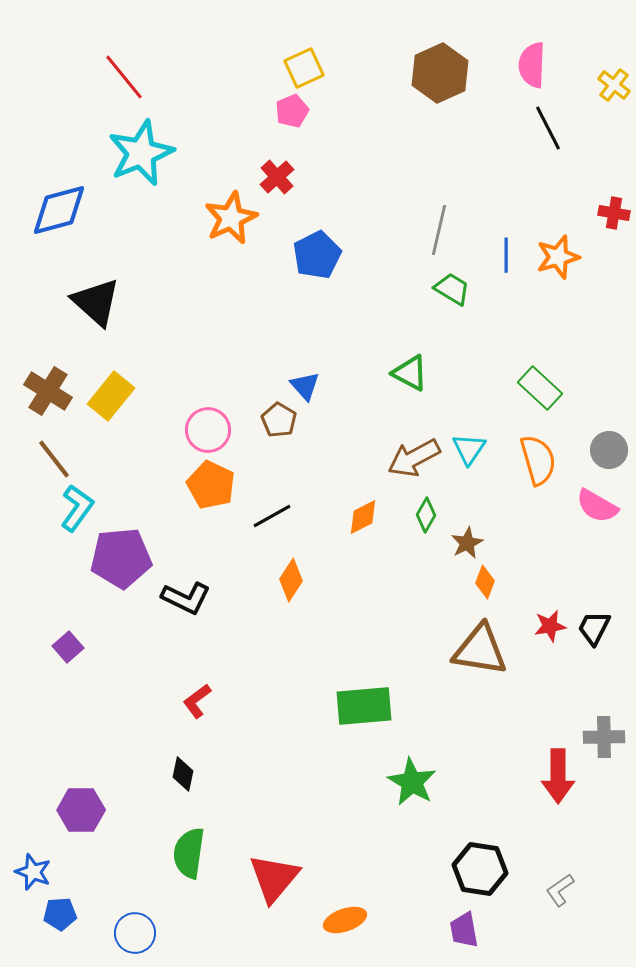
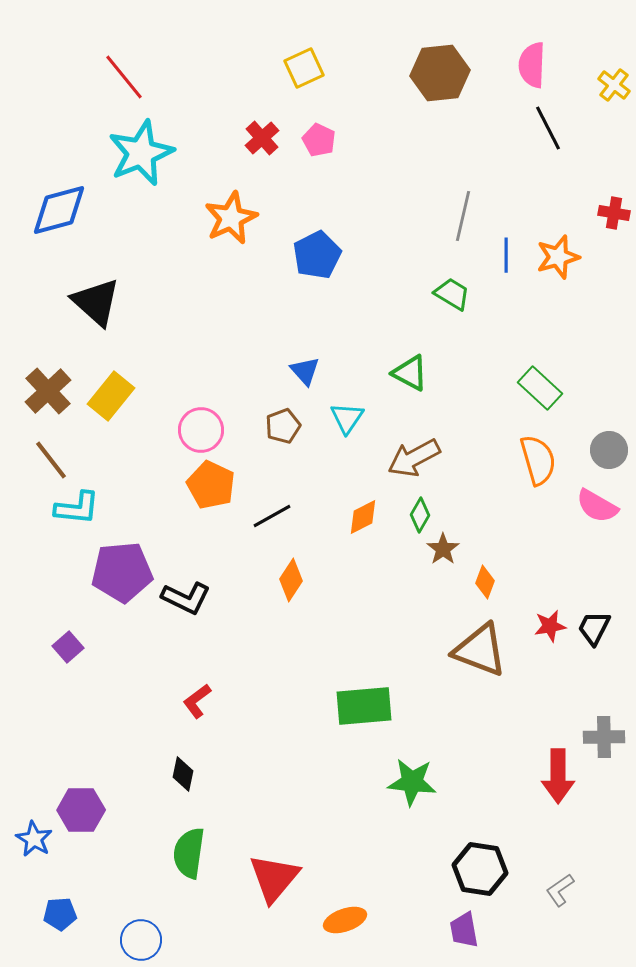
brown hexagon at (440, 73): rotated 18 degrees clockwise
pink pentagon at (292, 111): moved 27 px right, 29 px down; rotated 24 degrees counterclockwise
red cross at (277, 177): moved 15 px left, 39 px up
gray line at (439, 230): moved 24 px right, 14 px up
green trapezoid at (452, 289): moved 5 px down
blue triangle at (305, 386): moved 15 px up
brown cross at (48, 391): rotated 15 degrees clockwise
brown pentagon at (279, 420): moved 4 px right, 6 px down; rotated 20 degrees clockwise
pink circle at (208, 430): moved 7 px left
cyan triangle at (469, 449): moved 122 px left, 31 px up
brown line at (54, 459): moved 3 px left, 1 px down
cyan L-shape at (77, 508): rotated 60 degrees clockwise
green diamond at (426, 515): moved 6 px left
brown star at (467, 543): moved 24 px left, 6 px down; rotated 8 degrees counterclockwise
purple pentagon at (121, 558): moved 1 px right, 14 px down
brown triangle at (480, 650): rotated 12 degrees clockwise
green star at (412, 782): rotated 24 degrees counterclockwise
blue star at (33, 872): moved 1 px right, 33 px up; rotated 9 degrees clockwise
blue circle at (135, 933): moved 6 px right, 7 px down
